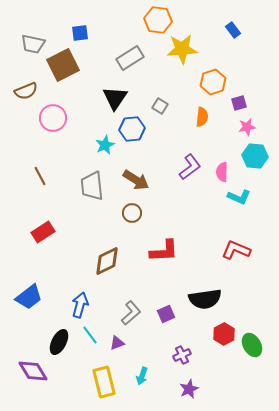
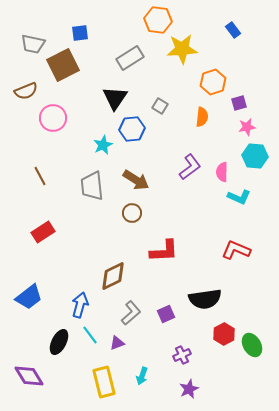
cyan star at (105, 145): moved 2 px left
brown diamond at (107, 261): moved 6 px right, 15 px down
purple diamond at (33, 371): moved 4 px left, 5 px down
